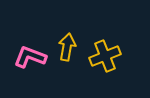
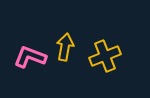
yellow arrow: moved 2 px left
